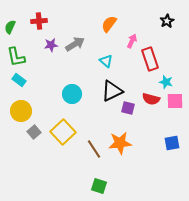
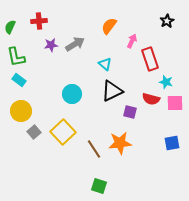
orange semicircle: moved 2 px down
cyan triangle: moved 1 px left, 3 px down
pink square: moved 2 px down
purple square: moved 2 px right, 4 px down
